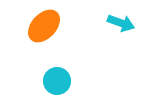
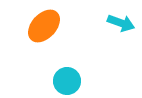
cyan circle: moved 10 px right
